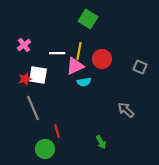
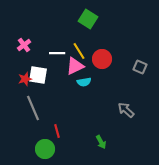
yellow line: rotated 42 degrees counterclockwise
